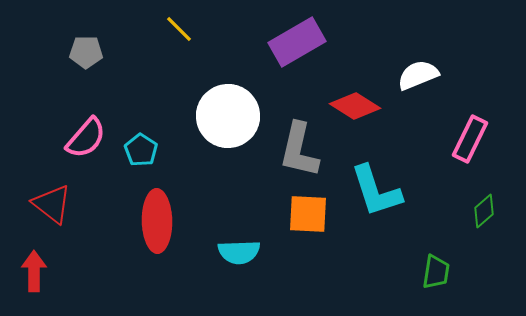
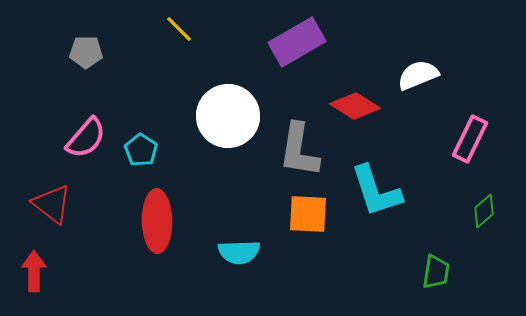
gray L-shape: rotated 4 degrees counterclockwise
